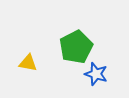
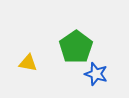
green pentagon: rotated 8 degrees counterclockwise
